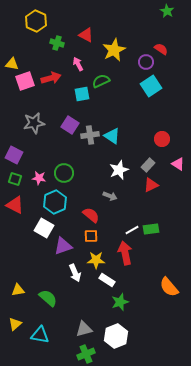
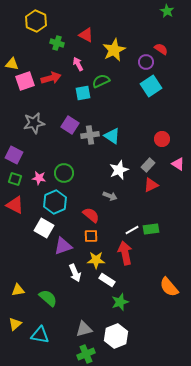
cyan square at (82, 94): moved 1 px right, 1 px up
